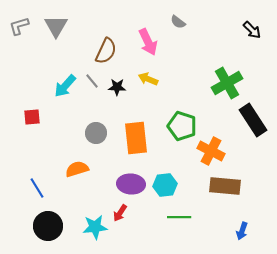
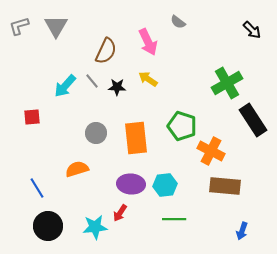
yellow arrow: rotated 12 degrees clockwise
green line: moved 5 px left, 2 px down
